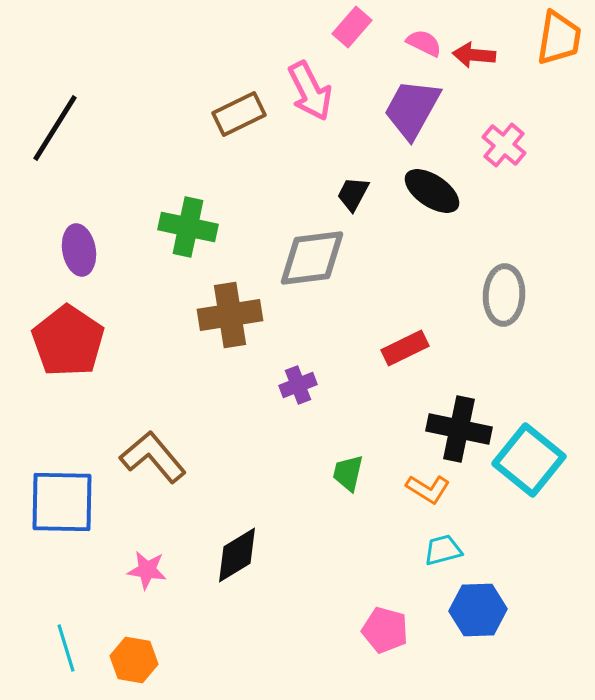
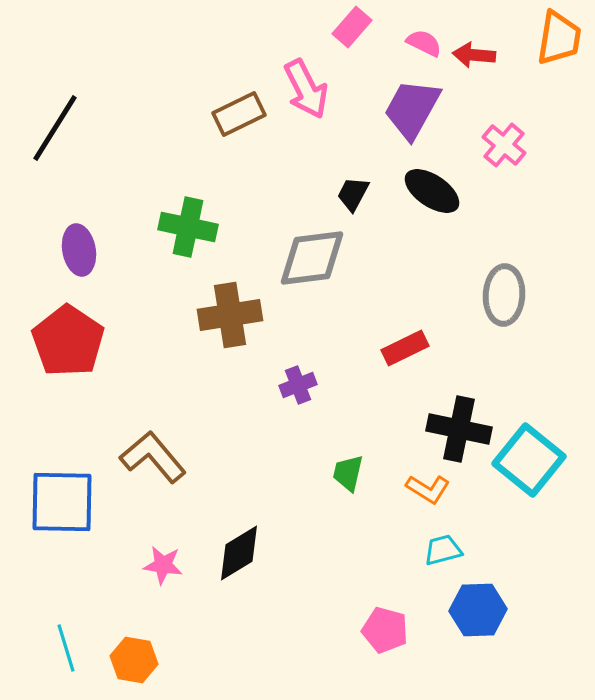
pink arrow: moved 4 px left, 2 px up
black diamond: moved 2 px right, 2 px up
pink star: moved 16 px right, 5 px up
